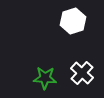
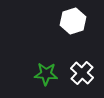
green star: moved 1 px right, 4 px up
